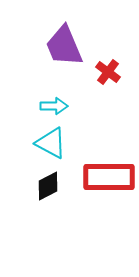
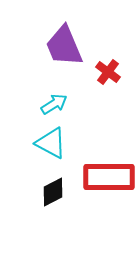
cyan arrow: moved 2 px up; rotated 32 degrees counterclockwise
black diamond: moved 5 px right, 6 px down
